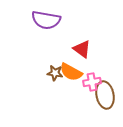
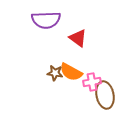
purple semicircle: rotated 12 degrees counterclockwise
red triangle: moved 4 px left, 11 px up
